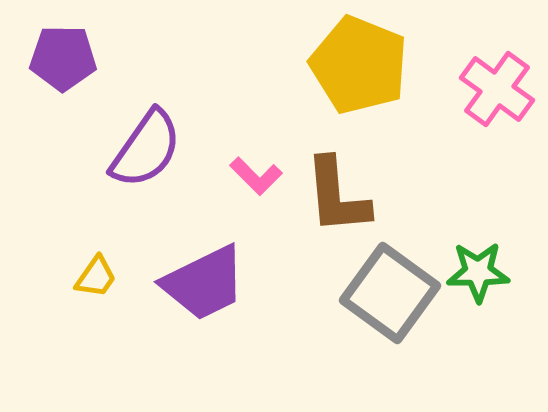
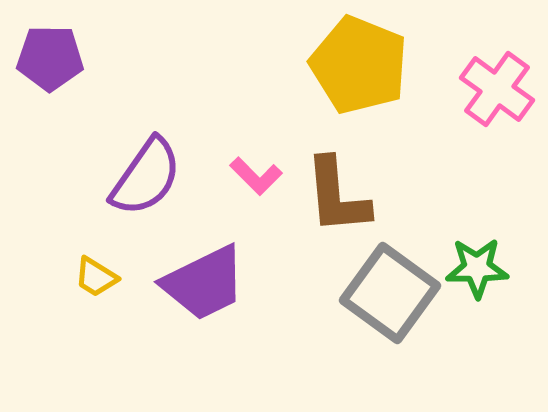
purple pentagon: moved 13 px left
purple semicircle: moved 28 px down
green star: moved 1 px left, 4 px up
yellow trapezoid: rotated 87 degrees clockwise
